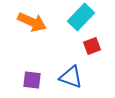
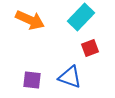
orange arrow: moved 2 px left, 2 px up
red square: moved 2 px left, 2 px down
blue triangle: moved 1 px left
